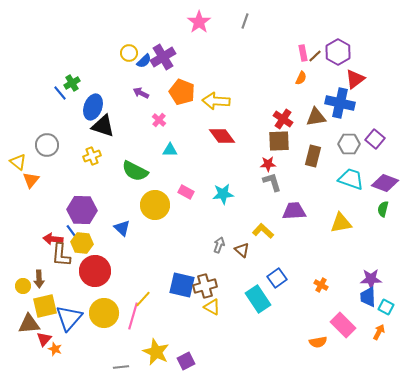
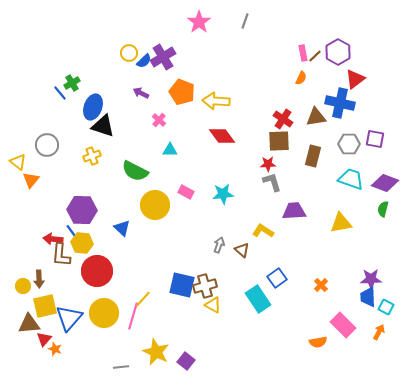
purple square at (375, 139): rotated 30 degrees counterclockwise
yellow L-shape at (263, 231): rotated 10 degrees counterclockwise
red circle at (95, 271): moved 2 px right
orange cross at (321, 285): rotated 16 degrees clockwise
yellow triangle at (212, 307): moved 1 px right, 2 px up
purple square at (186, 361): rotated 24 degrees counterclockwise
